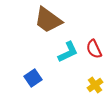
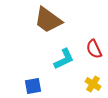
cyan L-shape: moved 4 px left, 7 px down
blue square: moved 8 px down; rotated 24 degrees clockwise
yellow cross: moved 2 px left, 1 px up; rotated 21 degrees counterclockwise
